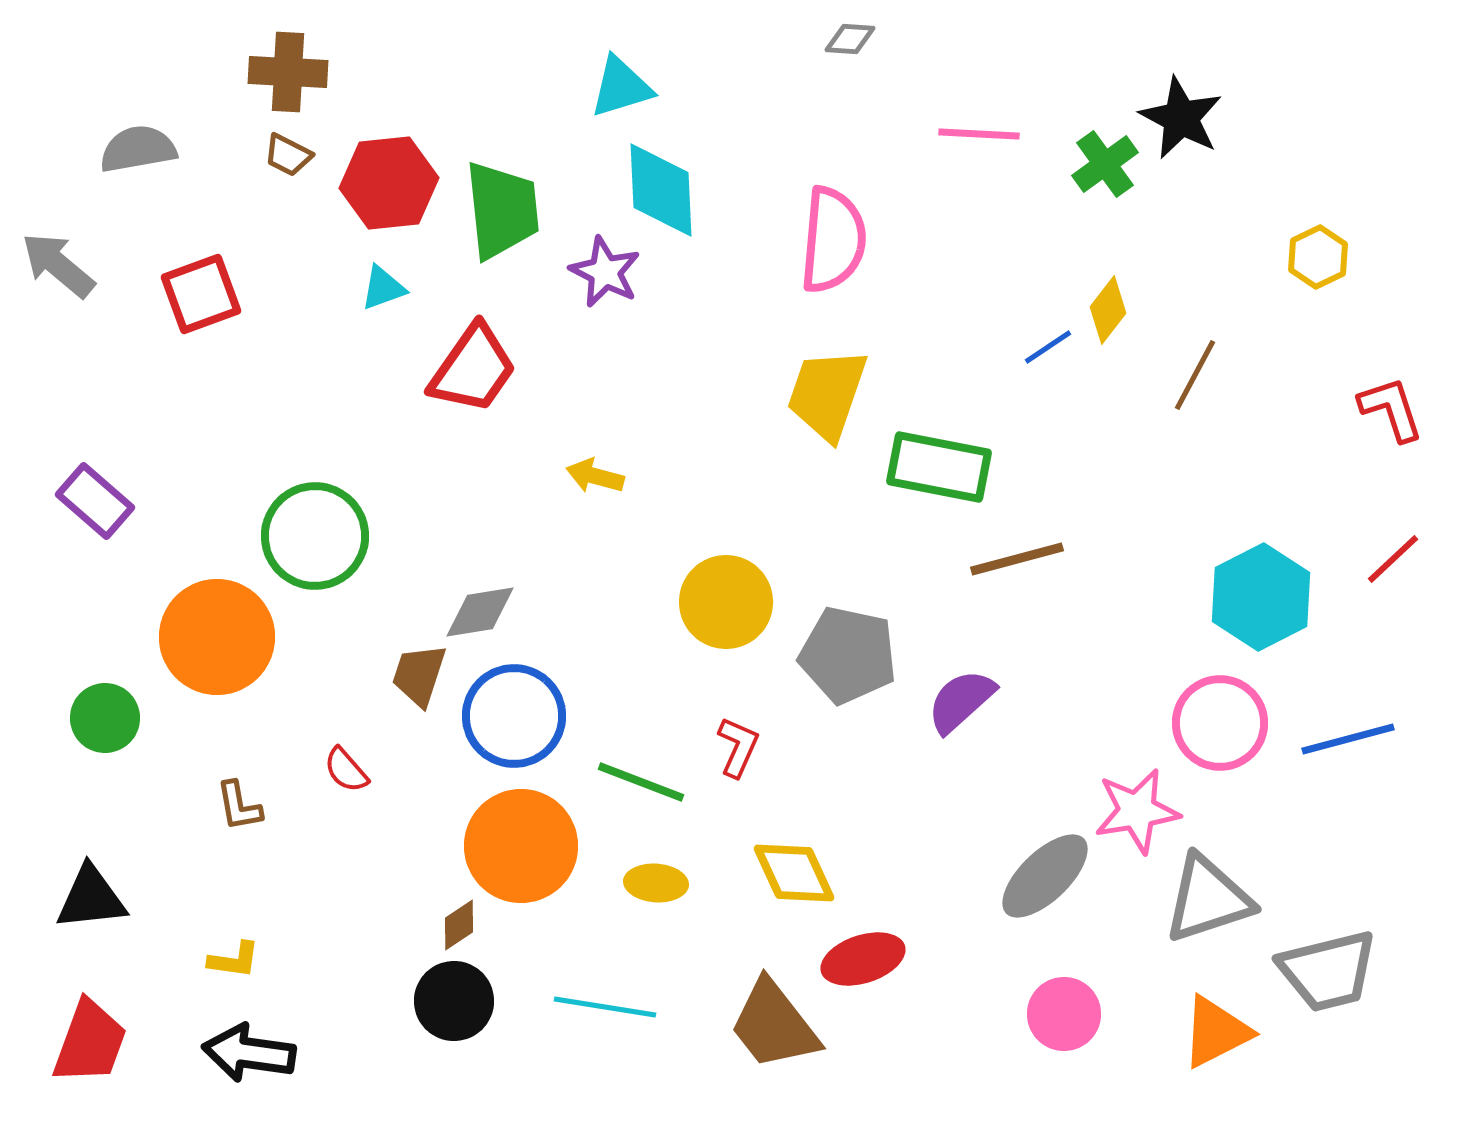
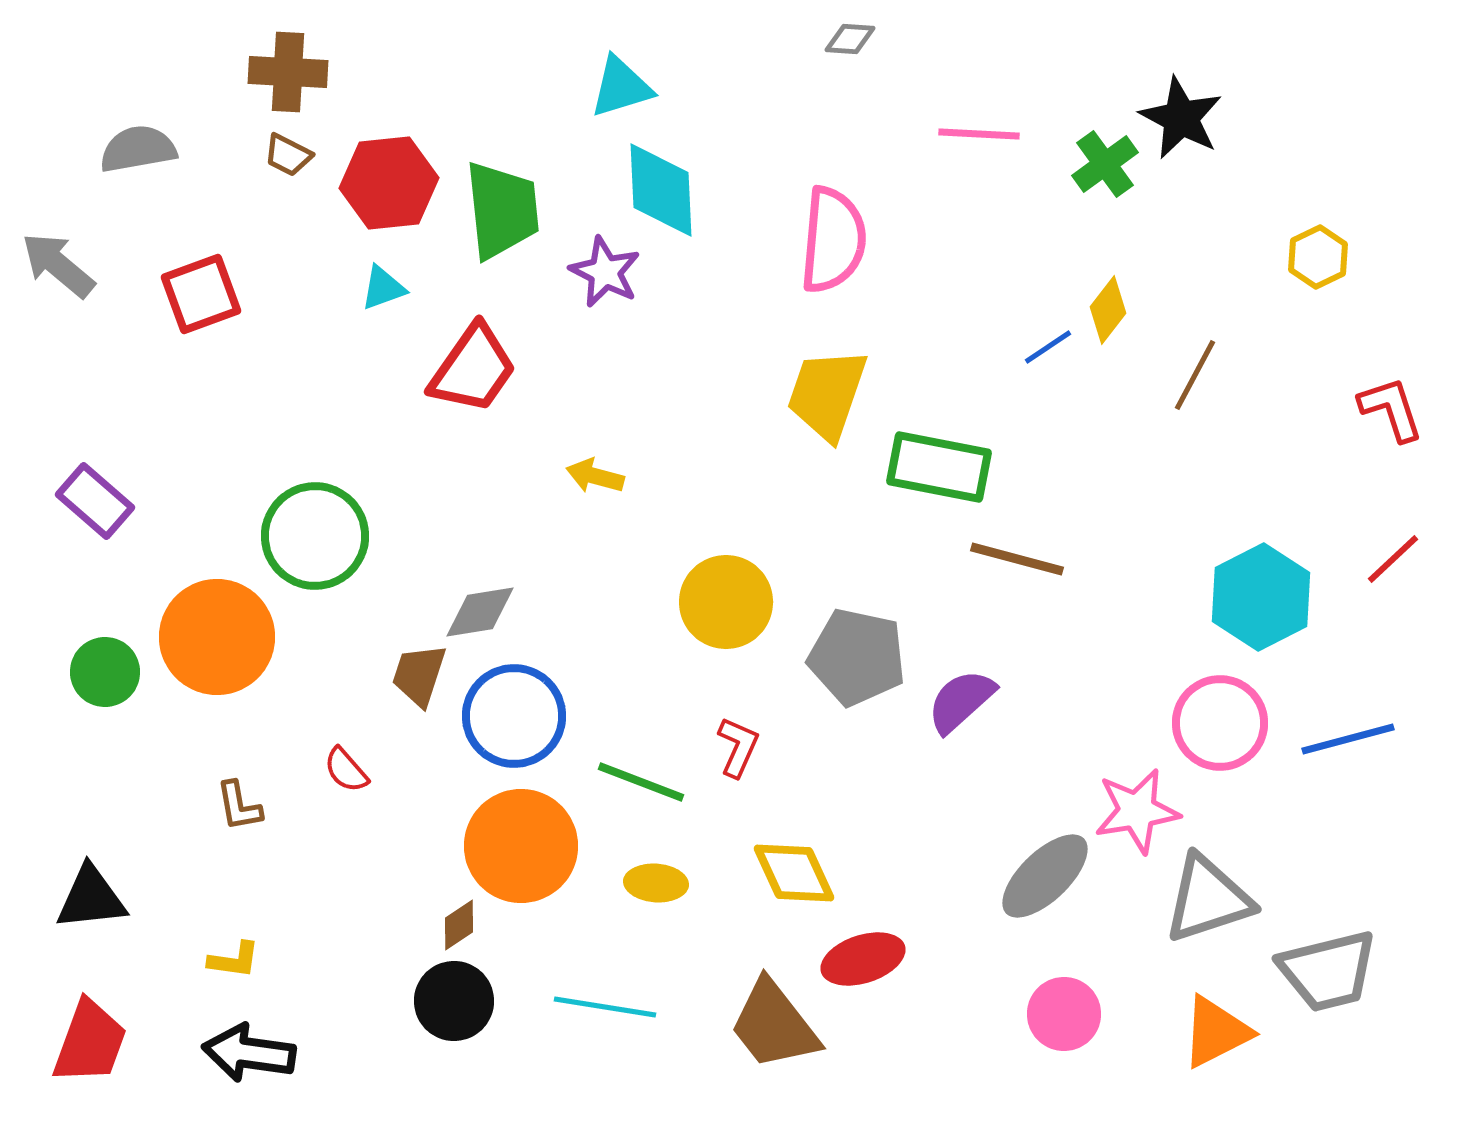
brown line at (1017, 559): rotated 30 degrees clockwise
gray pentagon at (848, 655): moved 9 px right, 2 px down
green circle at (105, 718): moved 46 px up
